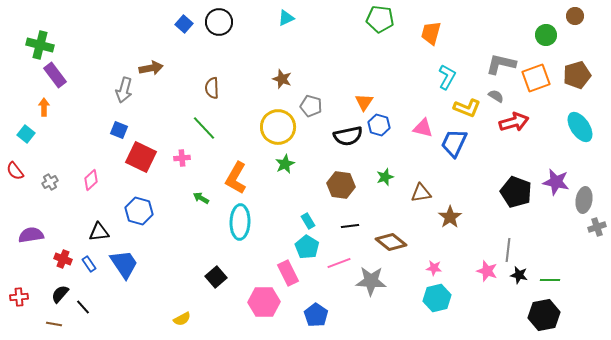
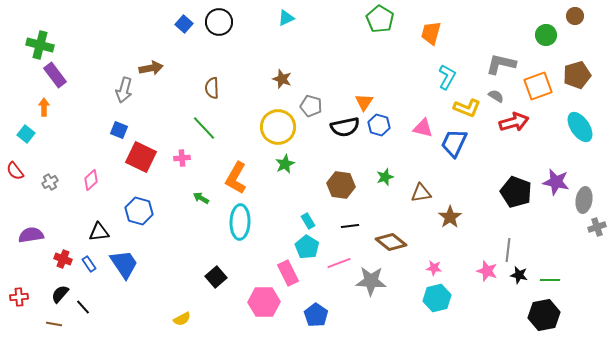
green pentagon at (380, 19): rotated 24 degrees clockwise
orange square at (536, 78): moved 2 px right, 8 px down
black semicircle at (348, 136): moved 3 px left, 9 px up
